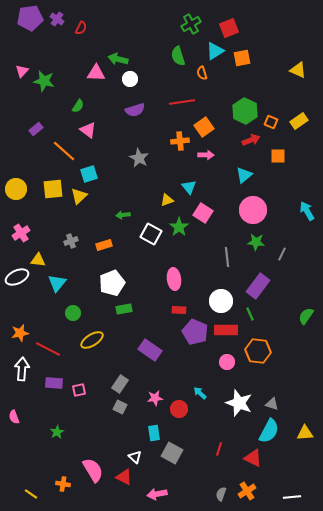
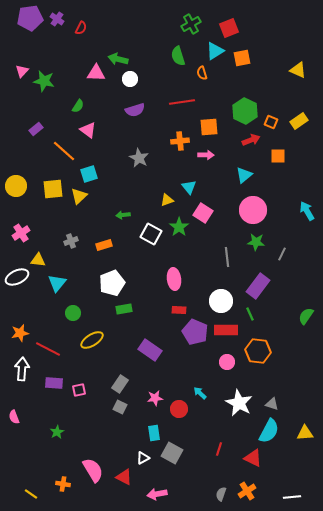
orange square at (204, 127): moved 5 px right; rotated 30 degrees clockwise
yellow circle at (16, 189): moved 3 px up
white star at (239, 403): rotated 8 degrees clockwise
white triangle at (135, 457): moved 8 px right, 1 px down; rotated 48 degrees clockwise
